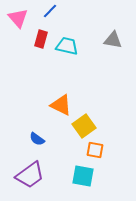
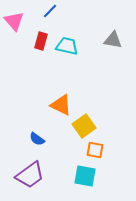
pink triangle: moved 4 px left, 3 px down
red rectangle: moved 2 px down
cyan square: moved 2 px right
